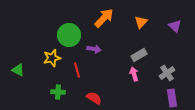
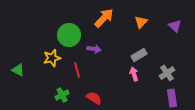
green cross: moved 4 px right, 3 px down; rotated 32 degrees counterclockwise
